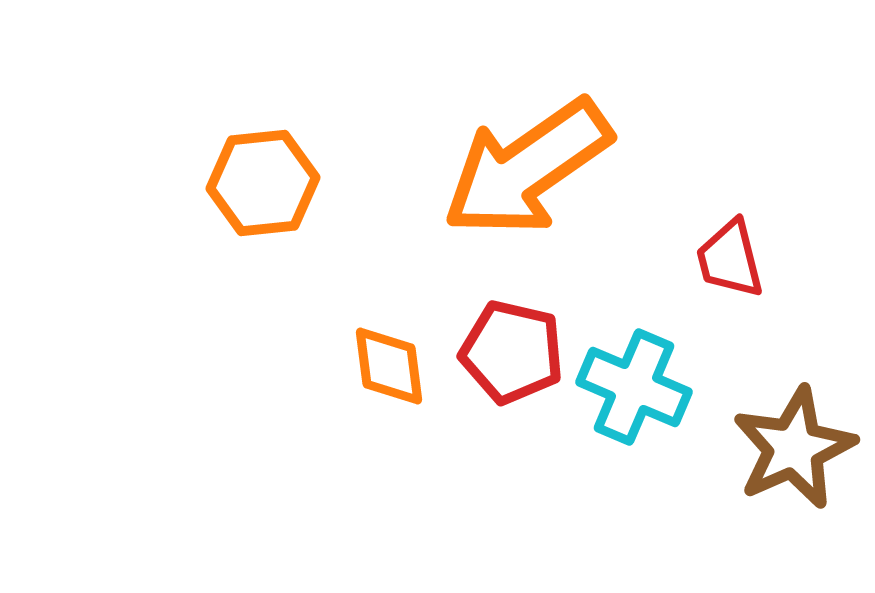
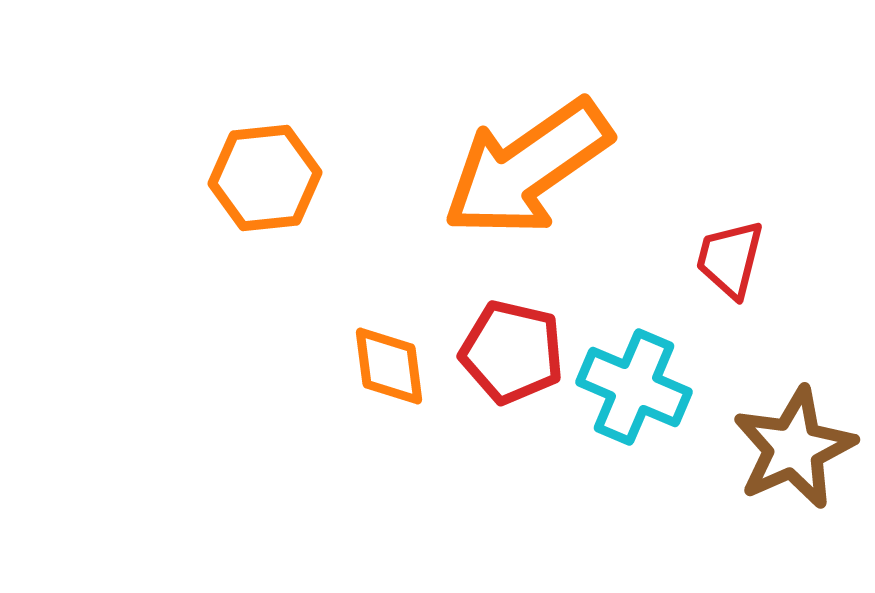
orange hexagon: moved 2 px right, 5 px up
red trapezoid: rotated 28 degrees clockwise
